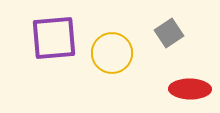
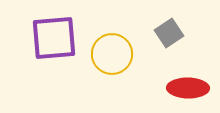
yellow circle: moved 1 px down
red ellipse: moved 2 px left, 1 px up
